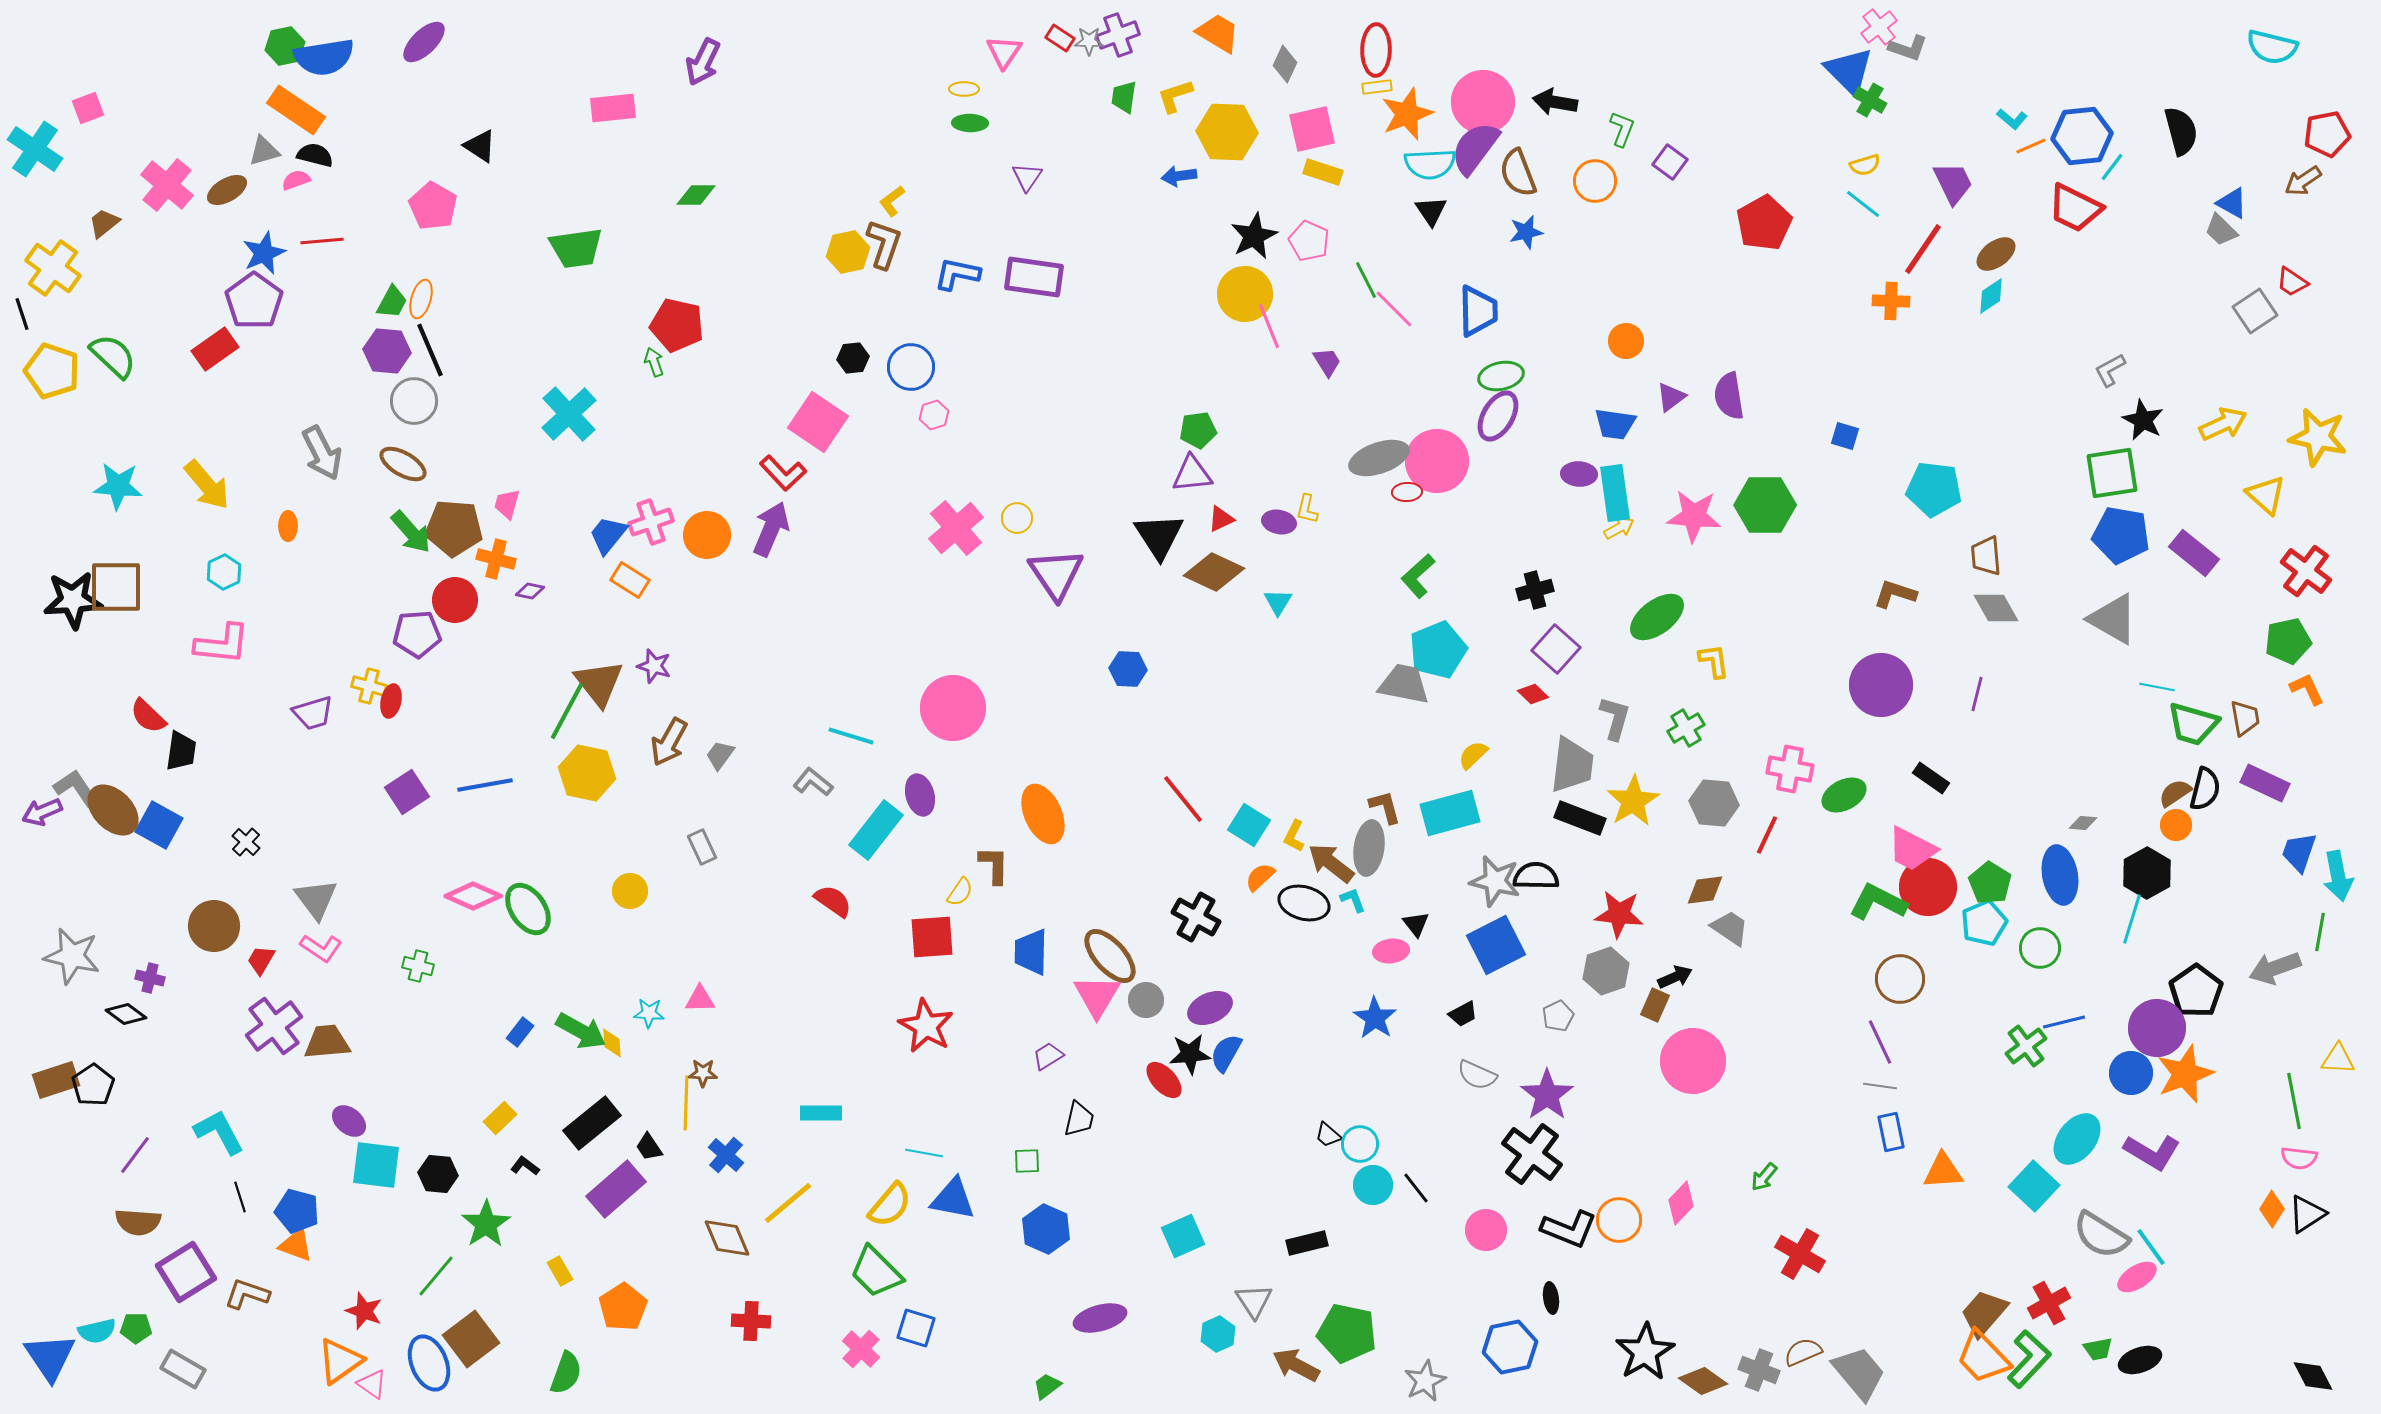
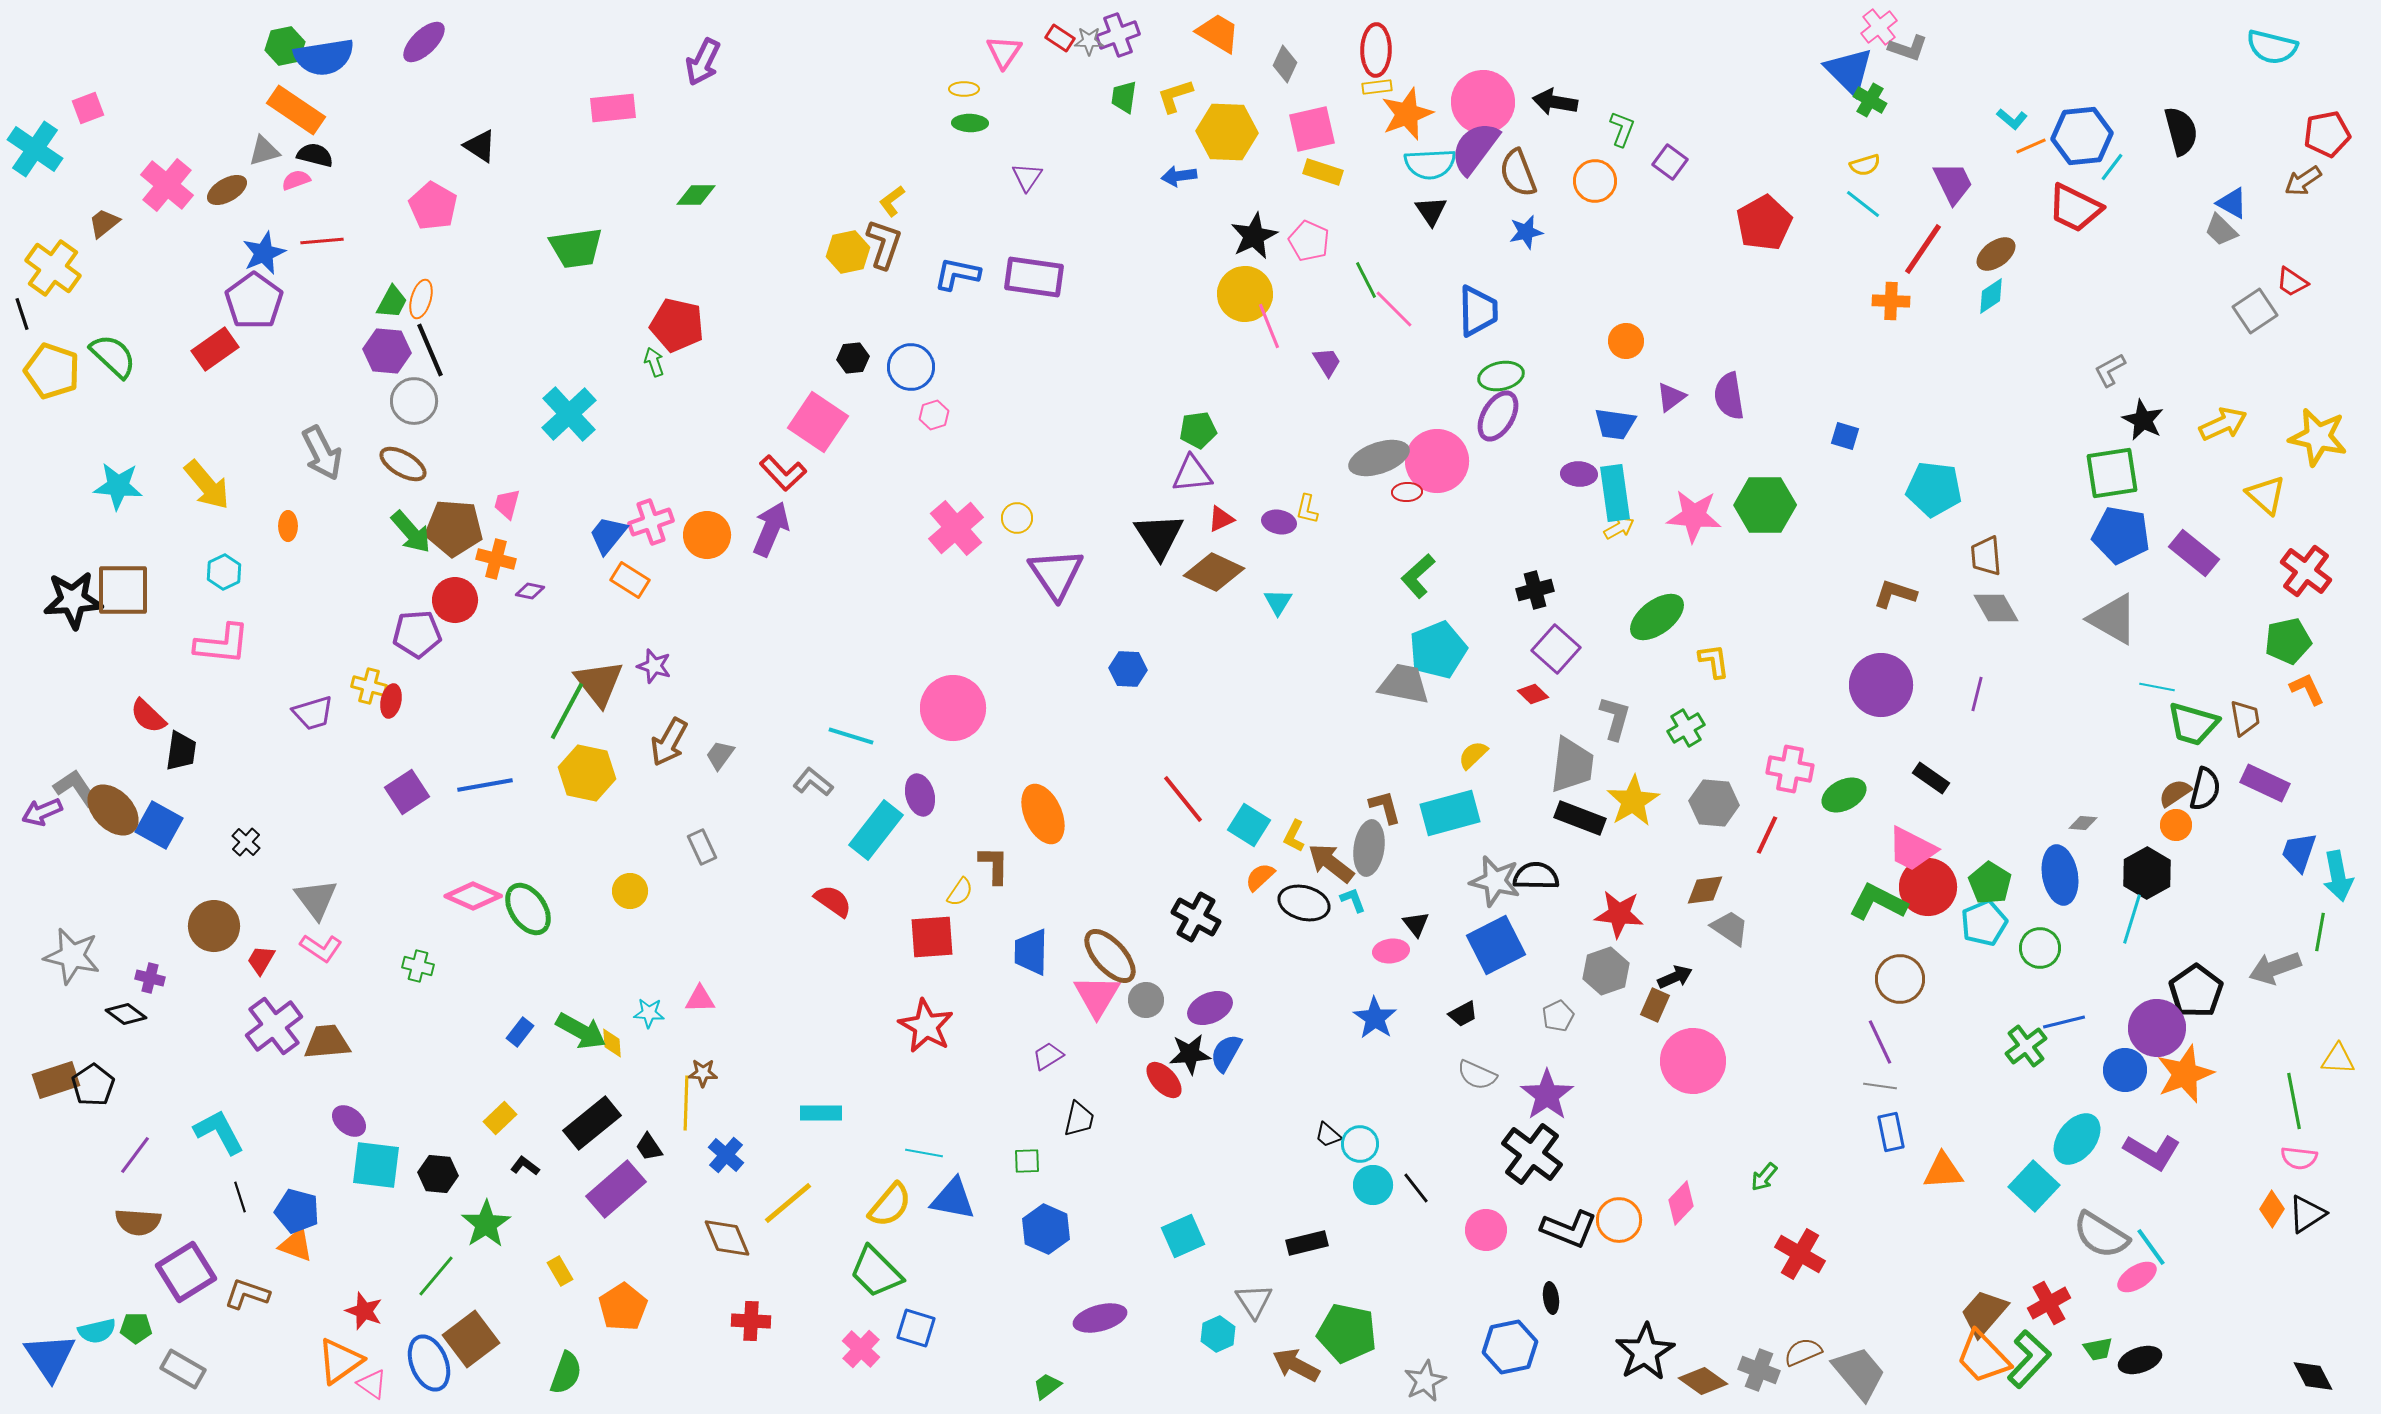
brown square at (116, 587): moved 7 px right, 3 px down
blue circle at (2131, 1073): moved 6 px left, 3 px up
